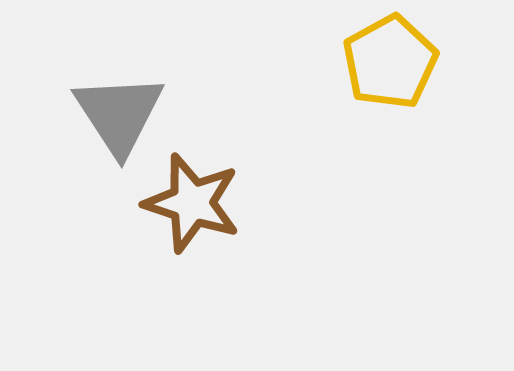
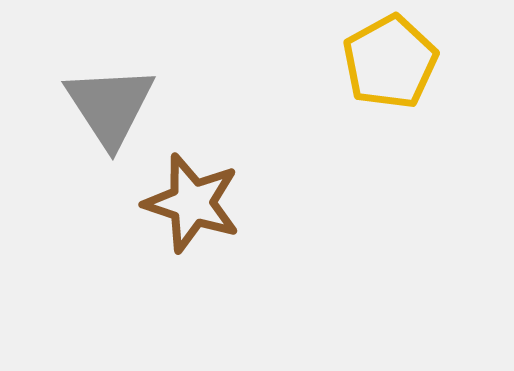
gray triangle: moved 9 px left, 8 px up
